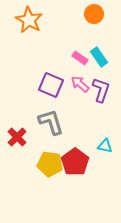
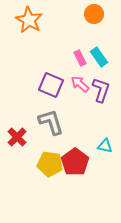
pink rectangle: rotated 28 degrees clockwise
